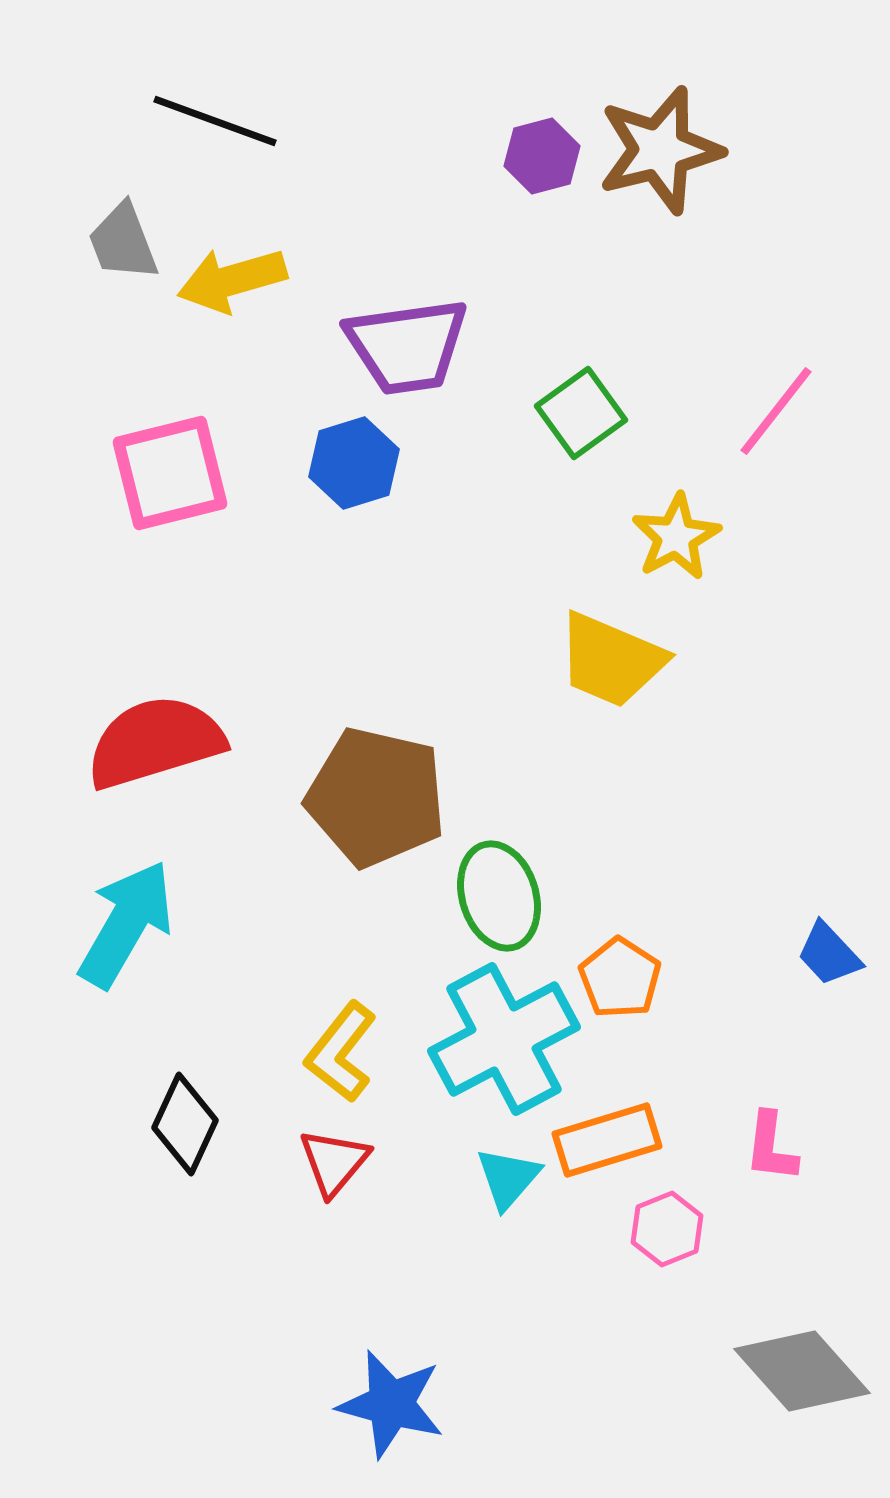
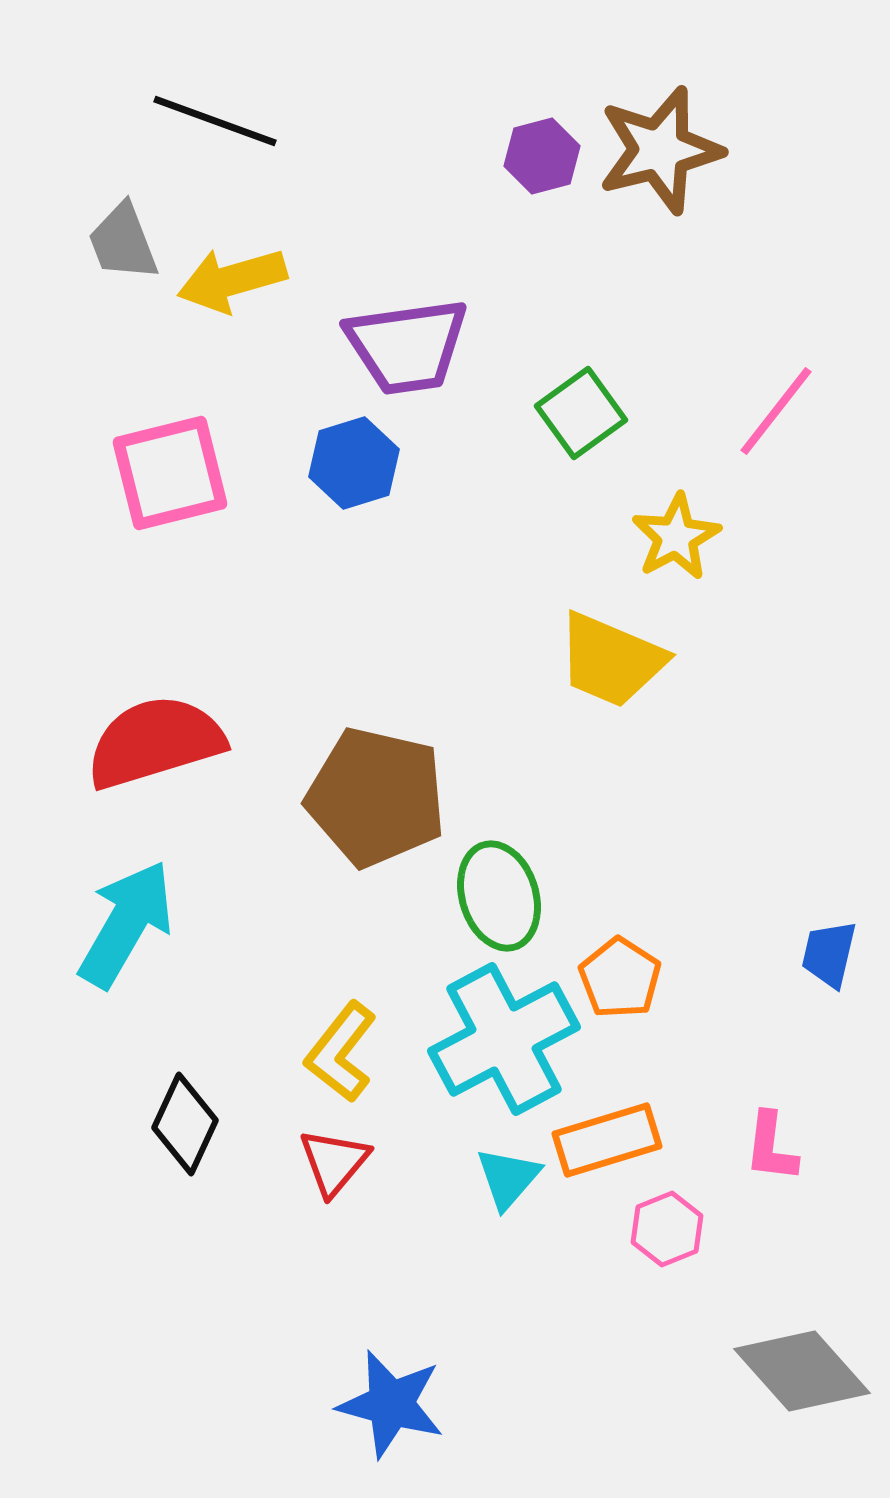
blue trapezoid: rotated 56 degrees clockwise
